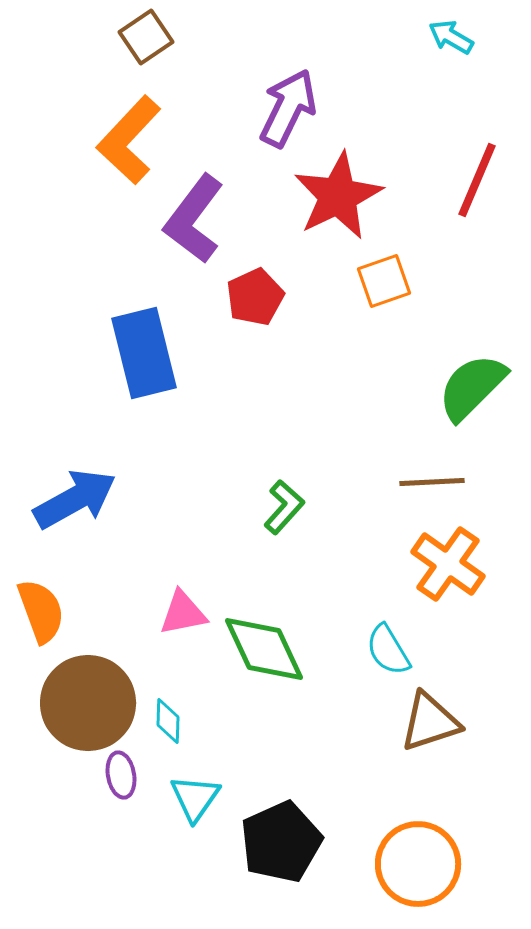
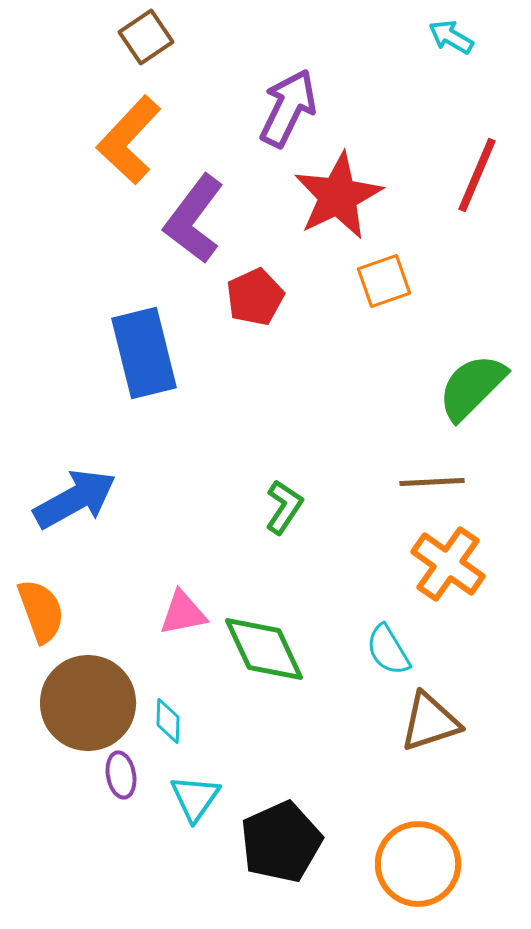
red line: moved 5 px up
green L-shape: rotated 8 degrees counterclockwise
